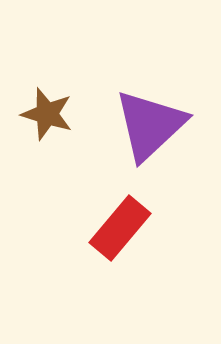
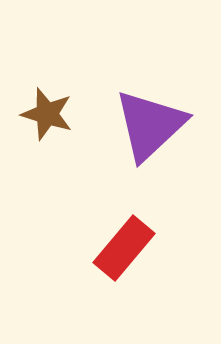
red rectangle: moved 4 px right, 20 px down
